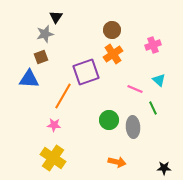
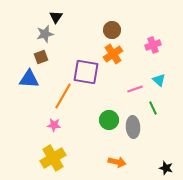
purple square: rotated 28 degrees clockwise
pink line: rotated 42 degrees counterclockwise
yellow cross: rotated 25 degrees clockwise
black star: moved 2 px right; rotated 16 degrees clockwise
